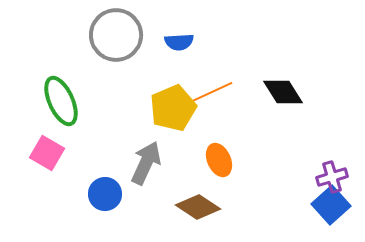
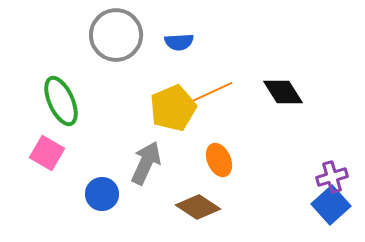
blue circle: moved 3 px left
